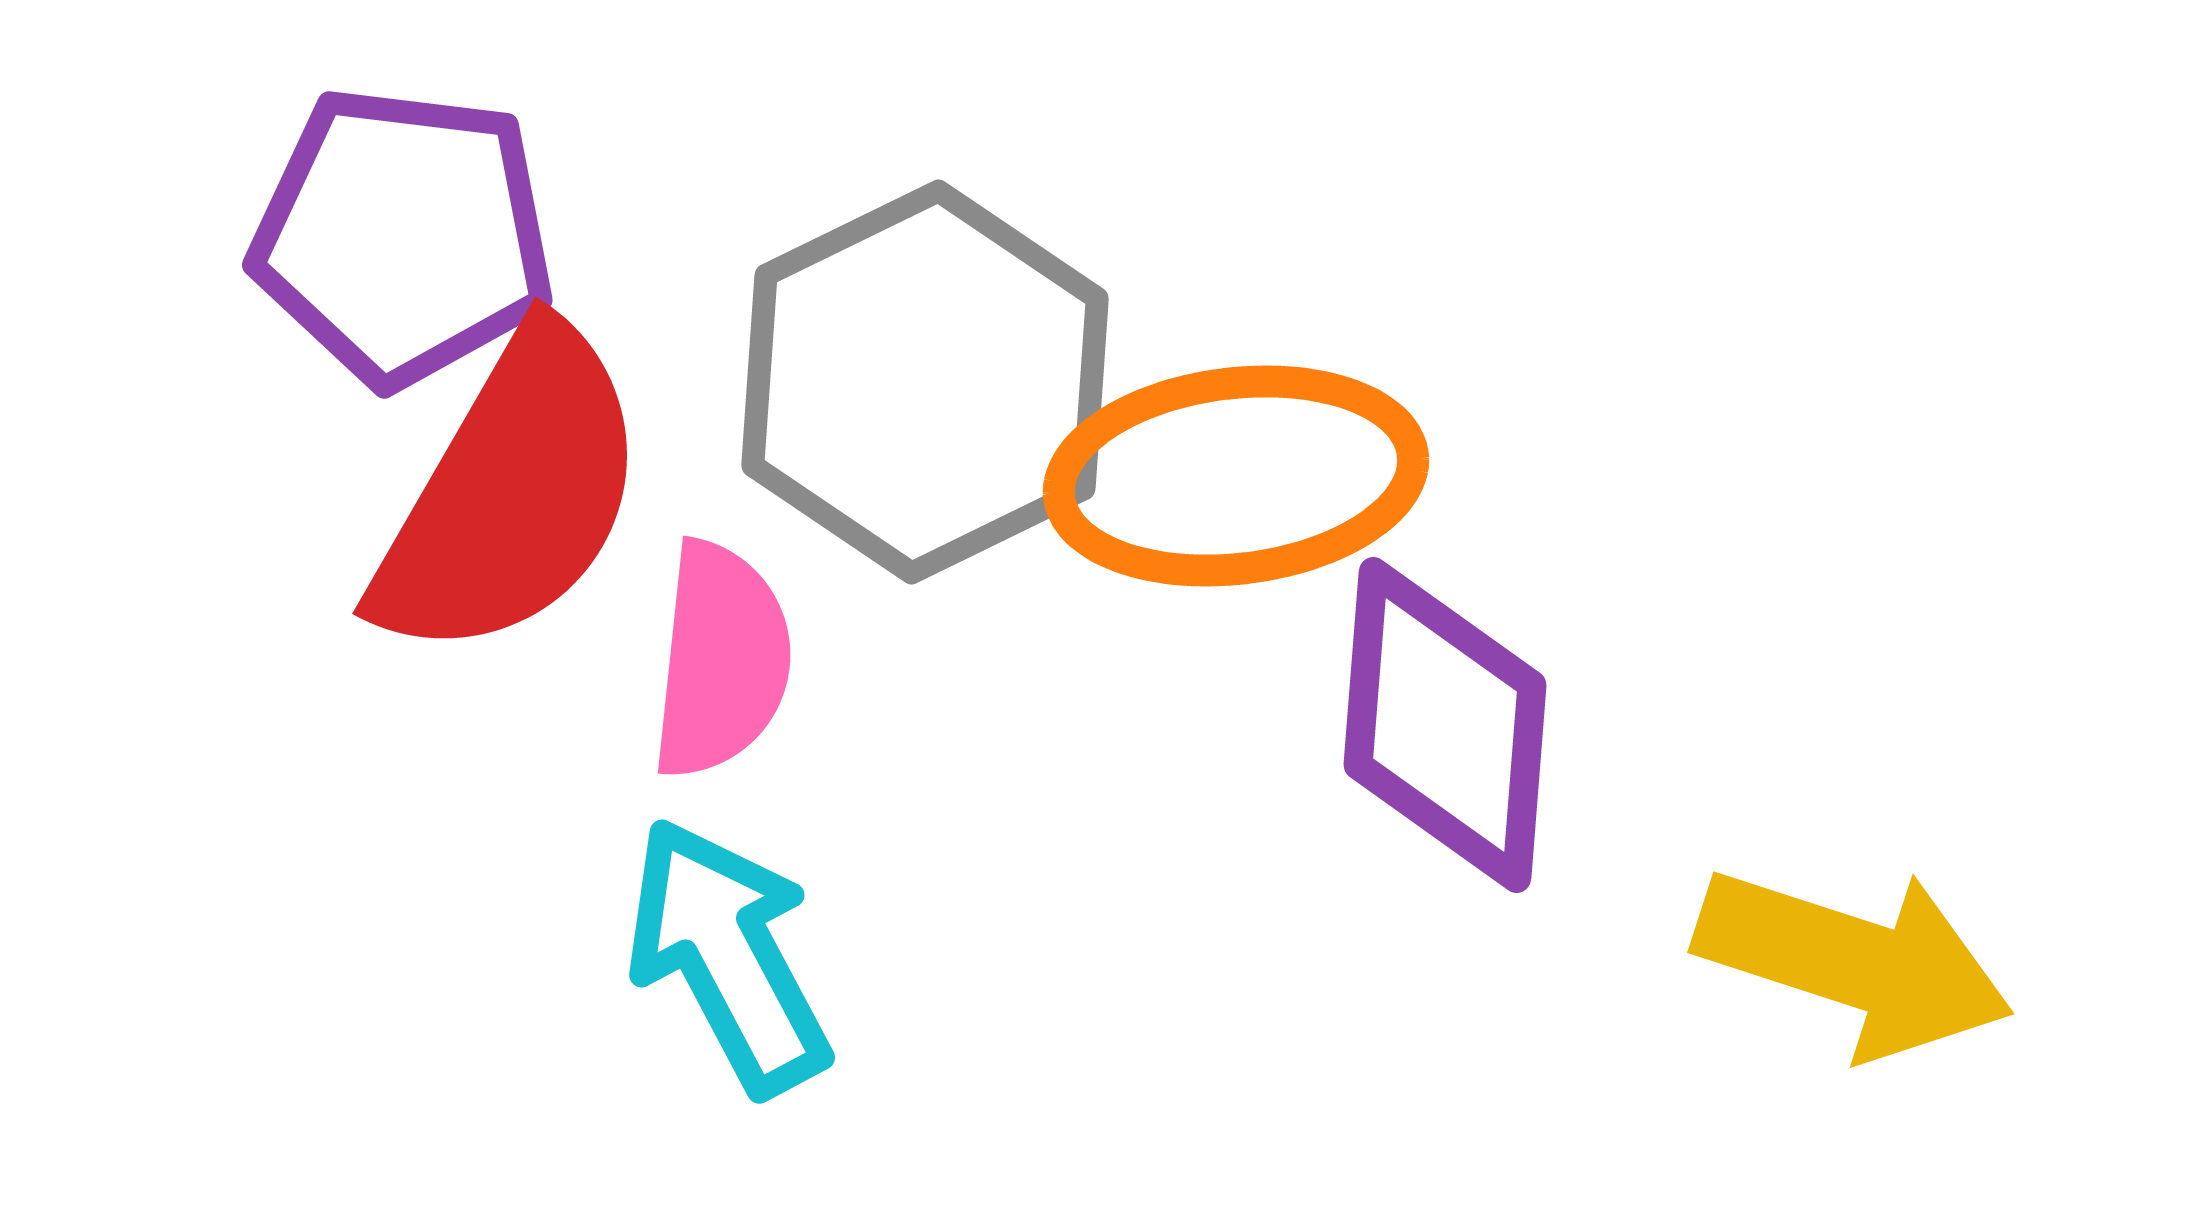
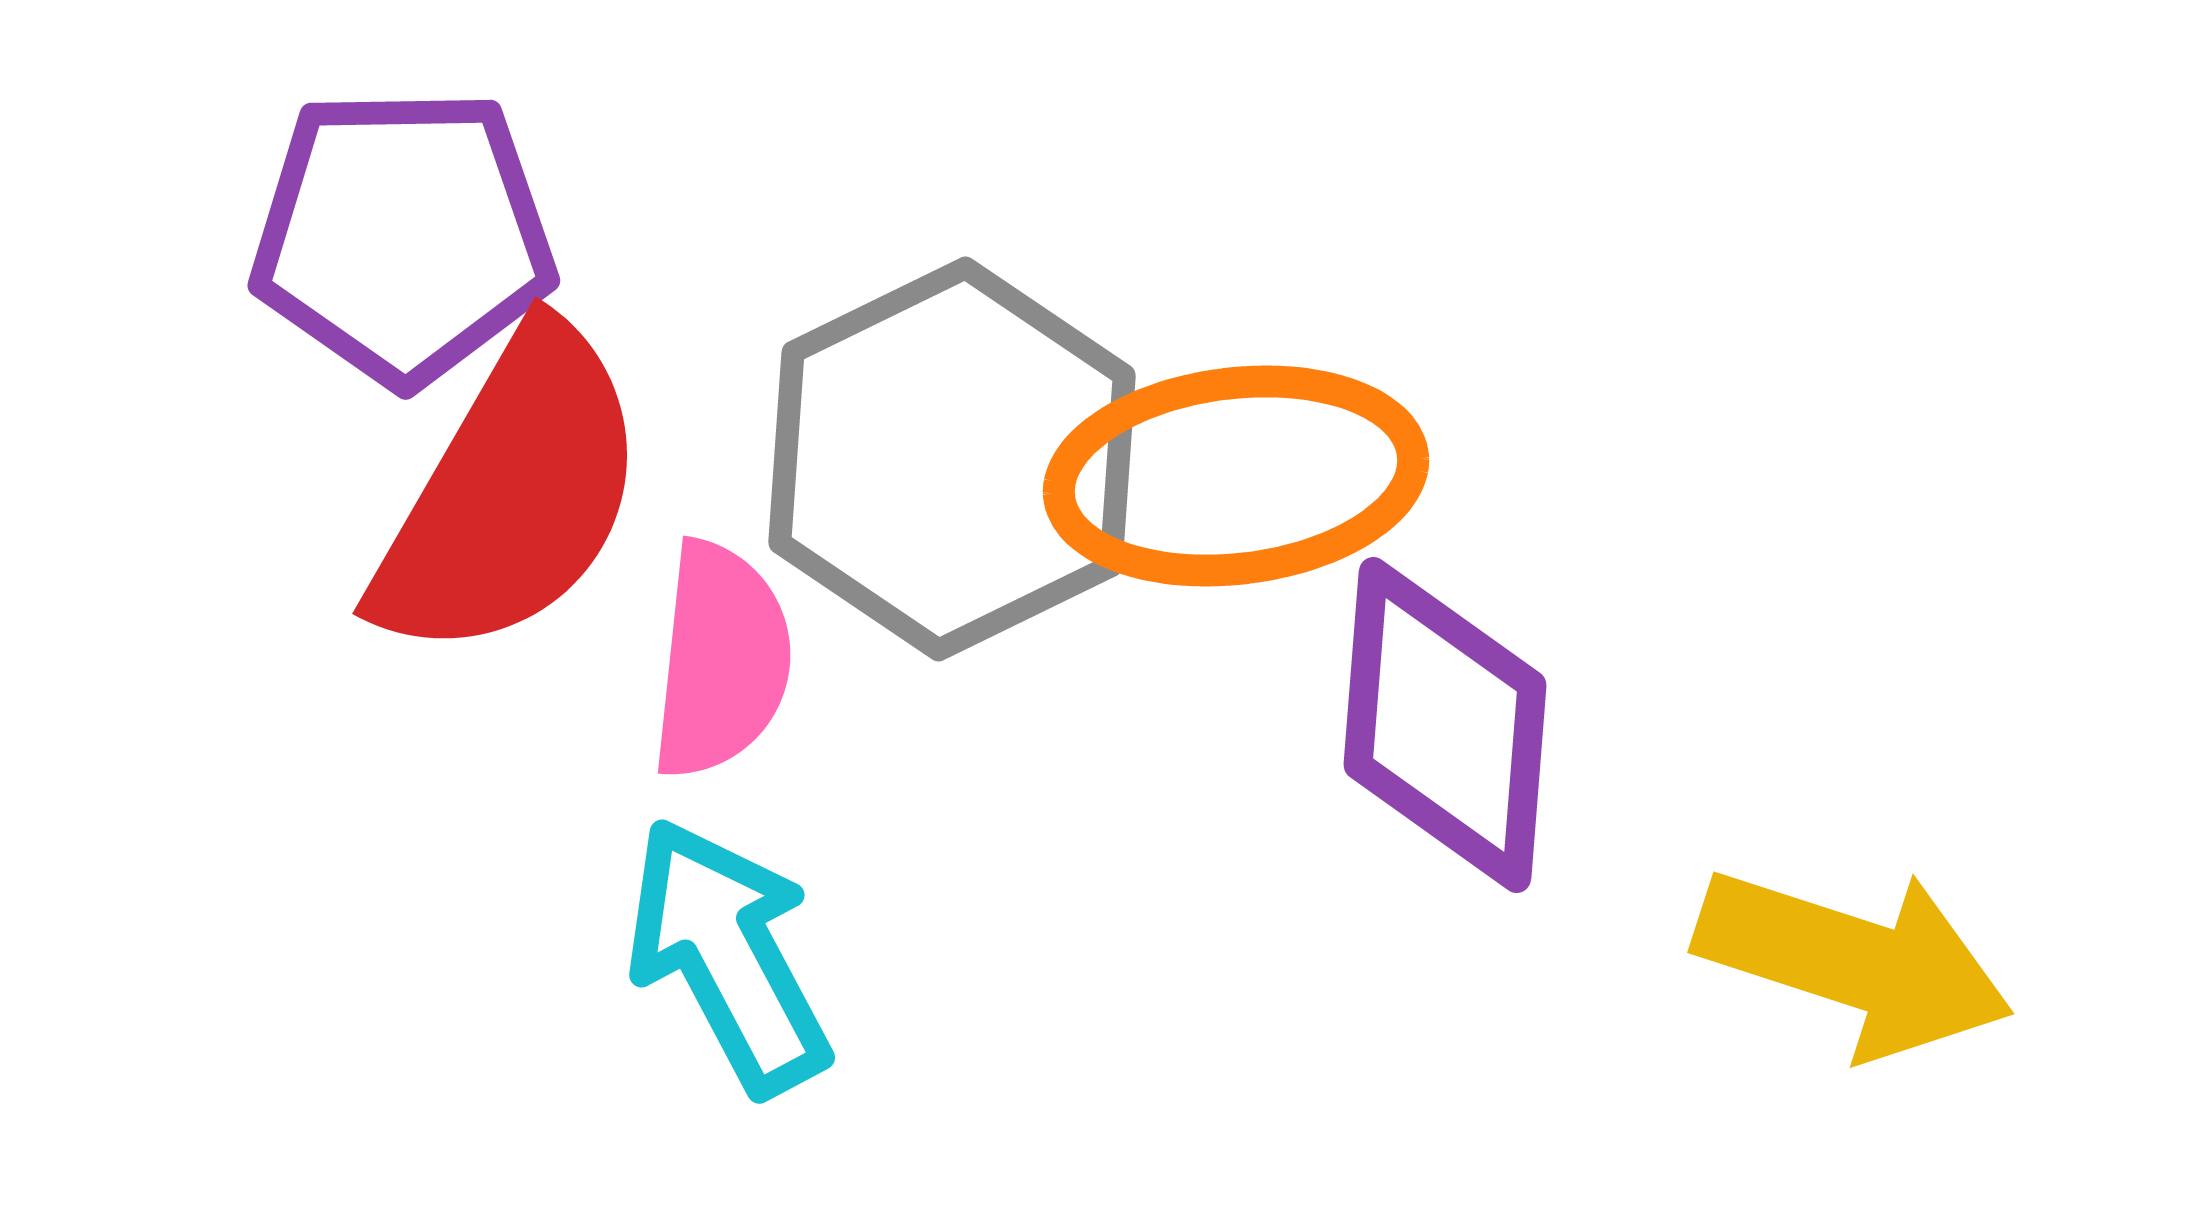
purple pentagon: rotated 8 degrees counterclockwise
gray hexagon: moved 27 px right, 77 px down
